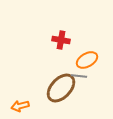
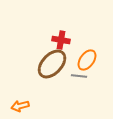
orange ellipse: rotated 25 degrees counterclockwise
brown ellipse: moved 9 px left, 24 px up
